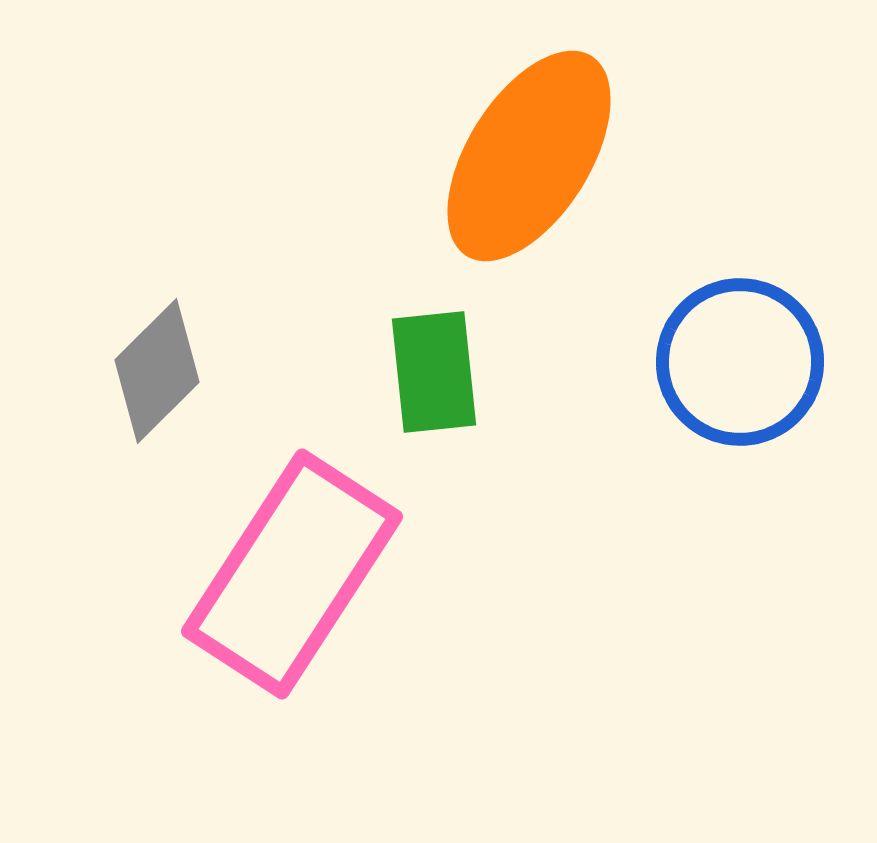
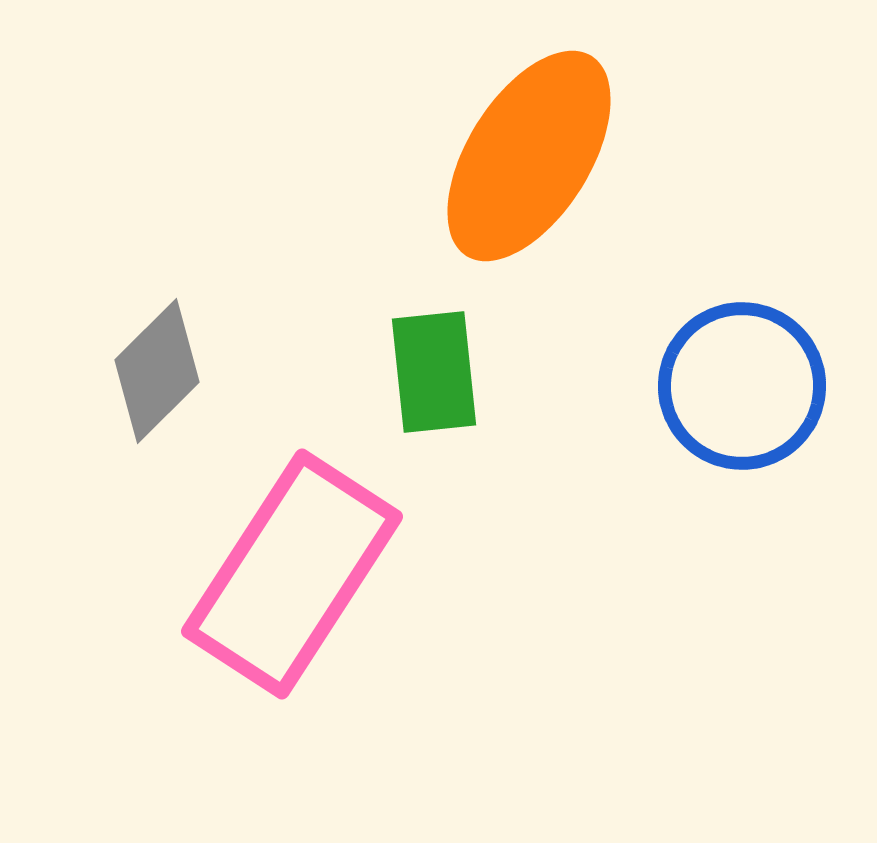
blue circle: moved 2 px right, 24 px down
